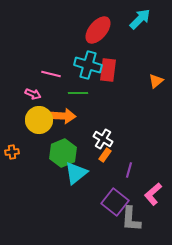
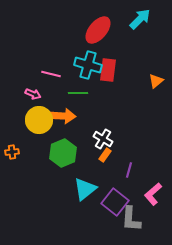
cyan triangle: moved 9 px right, 16 px down
